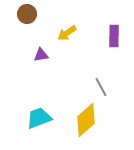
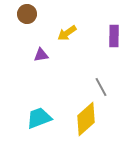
yellow diamond: moved 1 px up
